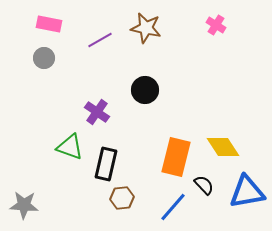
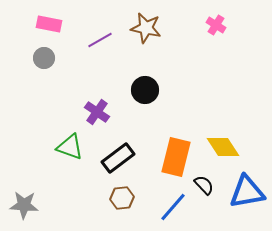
black rectangle: moved 12 px right, 6 px up; rotated 40 degrees clockwise
